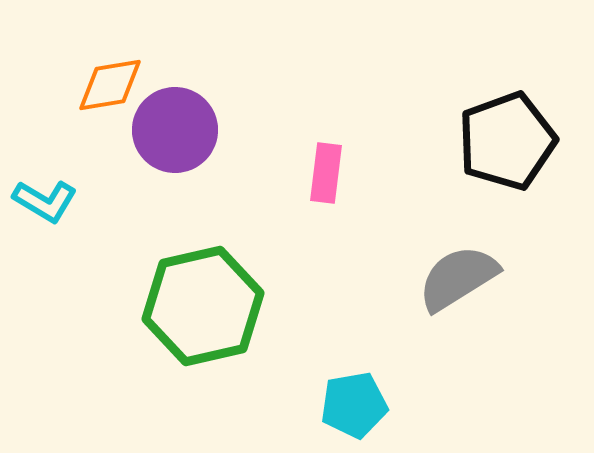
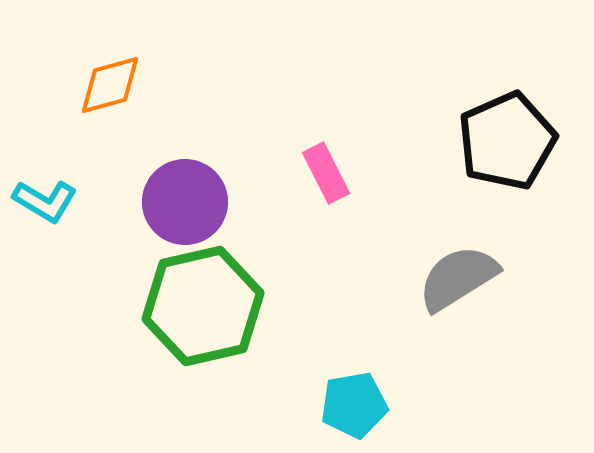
orange diamond: rotated 6 degrees counterclockwise
purple circle: moved 10 px right, 72 px down
black pentagon: rotated 4 degrees counterclockwise
pink rectangle: rotated 34 degrees counterclockwise
